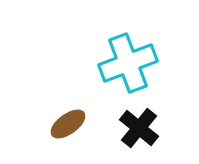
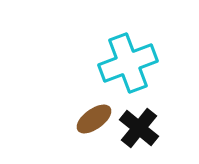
brown ellipse: moved 26 px right, 5 px up
